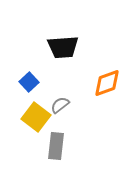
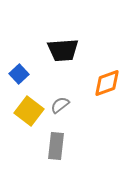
black trapezoid: moved 3 px down
blue square: moved 10 px left, 8 px up
yellow square: moved 7 px left, 6 px up
